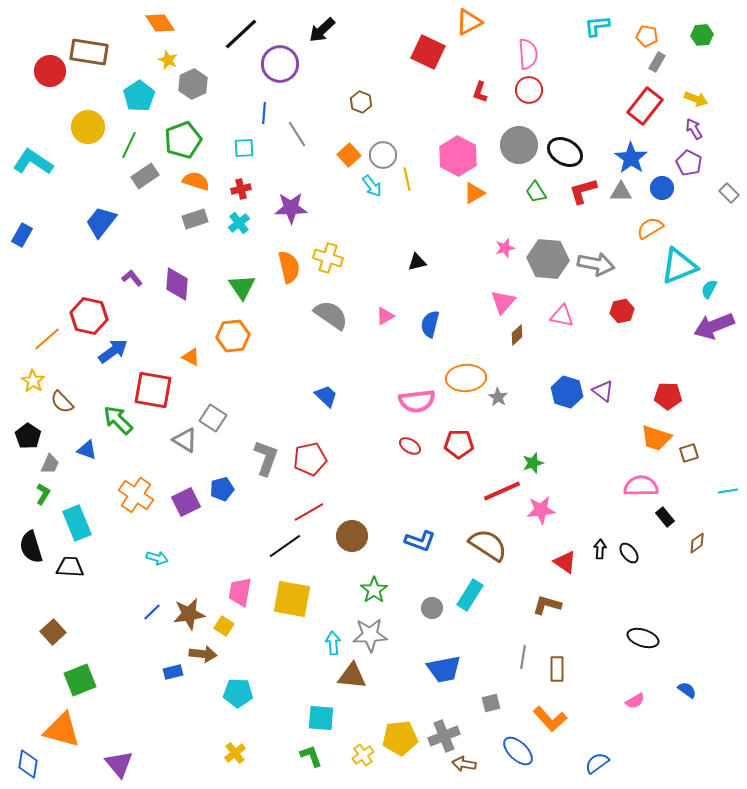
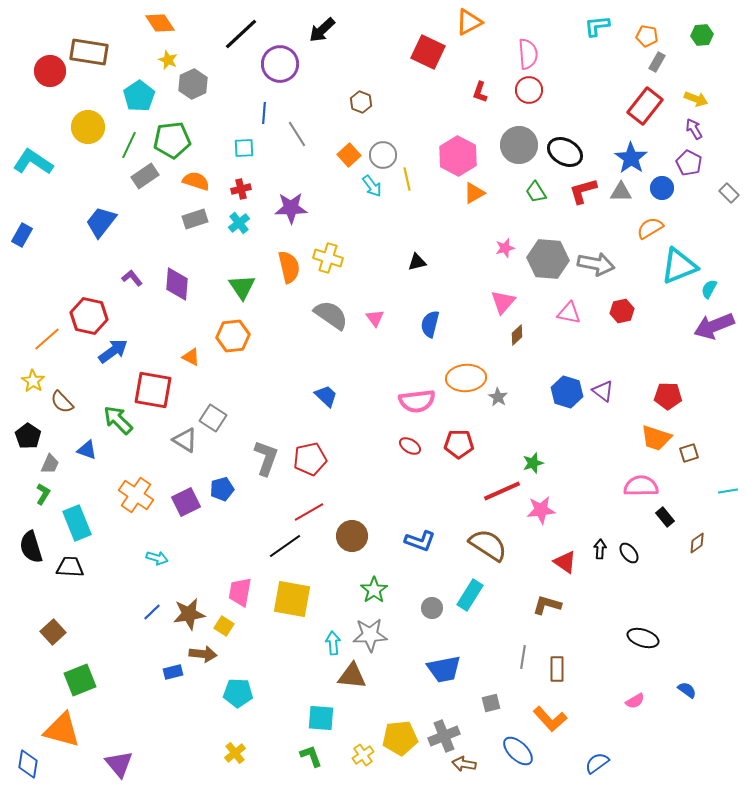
green pentagon at (183, 140): moved 11 px left; rotated 15 degrees clockwise
pink triangle at (385, 316): moved 10 px left, 2 px down; rotated 36 degrees counterclockwise
pink triangle at (562, 316): moved 7 px right, 3 px up
